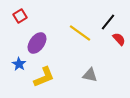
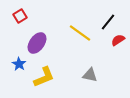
red semicircle: moved 1 px left, 1 px down; rotated 80 degrees counterclockwise
